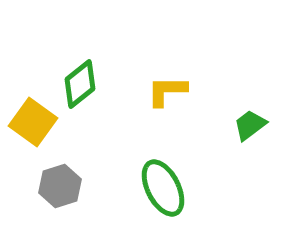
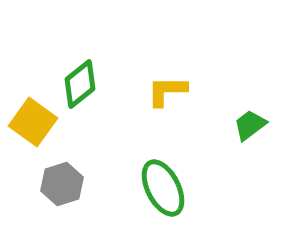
gray hexagon: moved 2 px right, 2 px up
